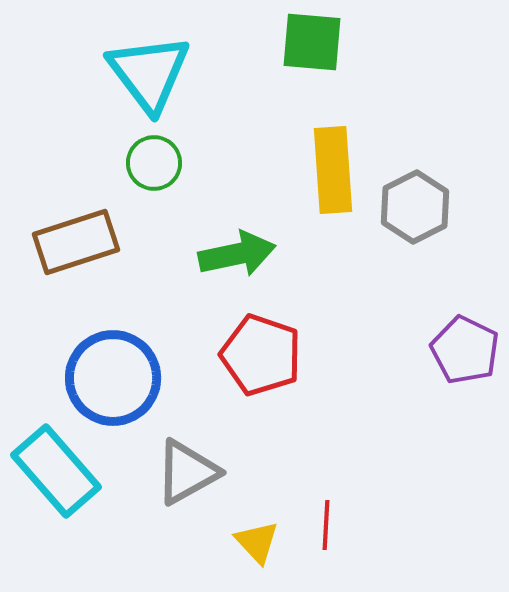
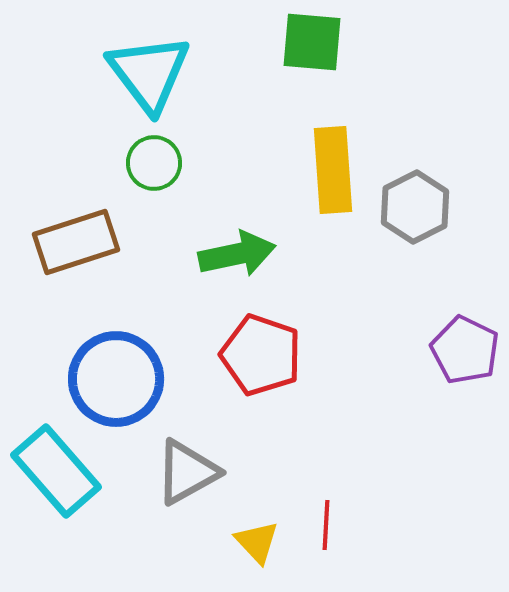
blue circle: moved 3 px right, 1 px down
